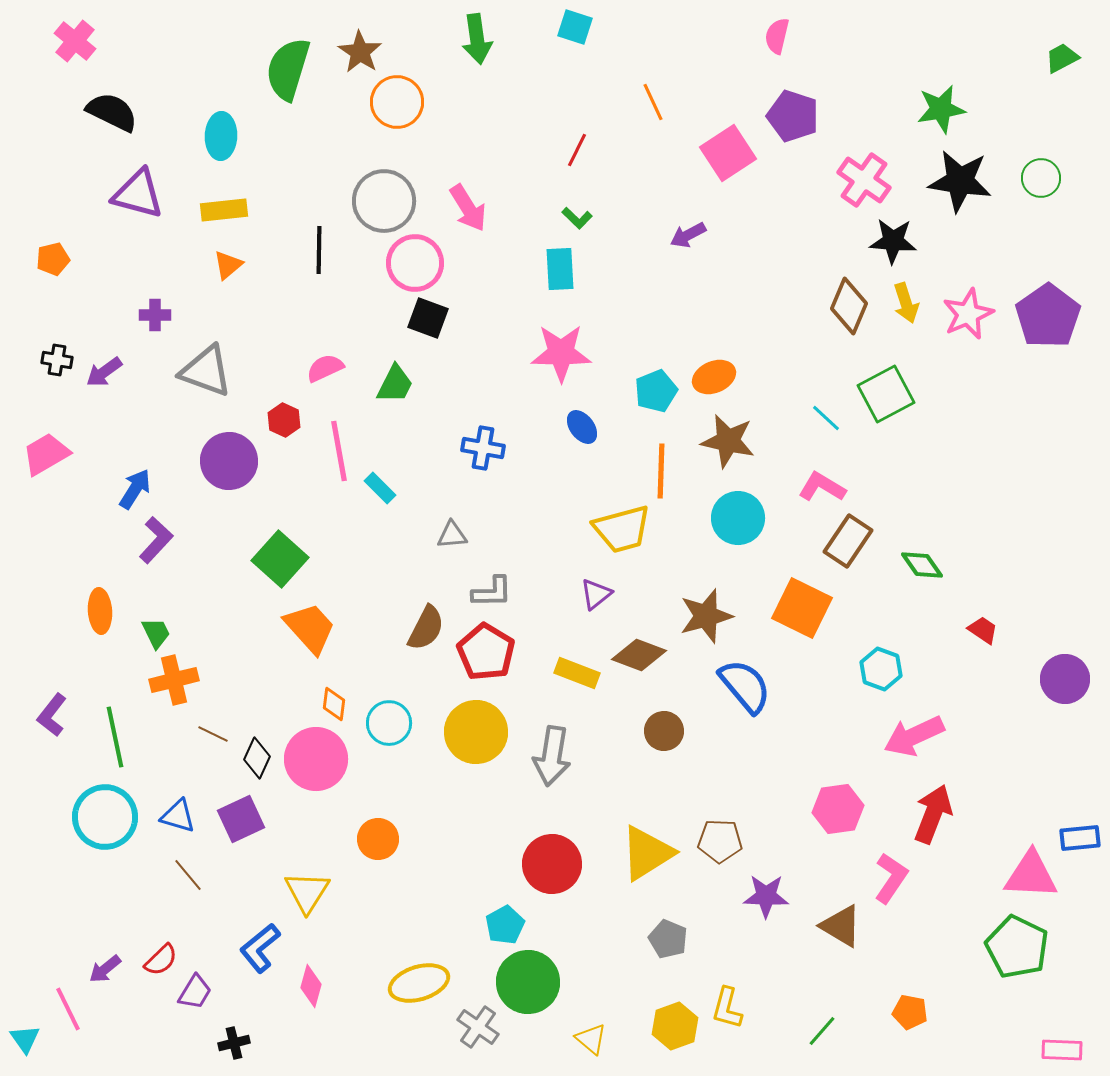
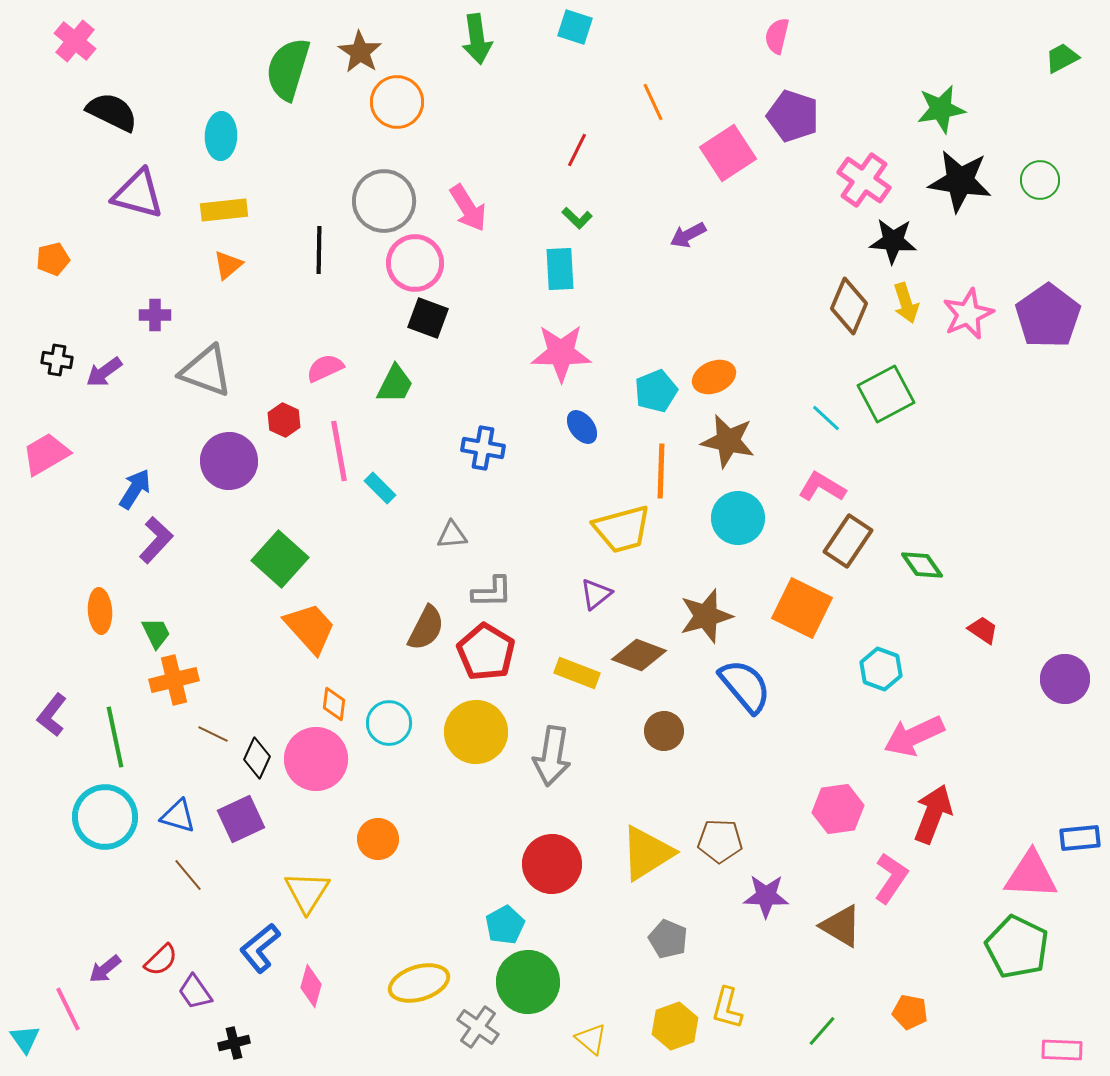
green circle at (1041, 178): moved 1 px left, 2 px down
purple trapezoid at (195, 992): rotated 114 degrees clockwise
